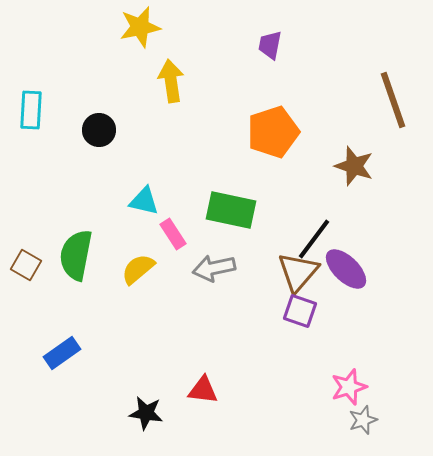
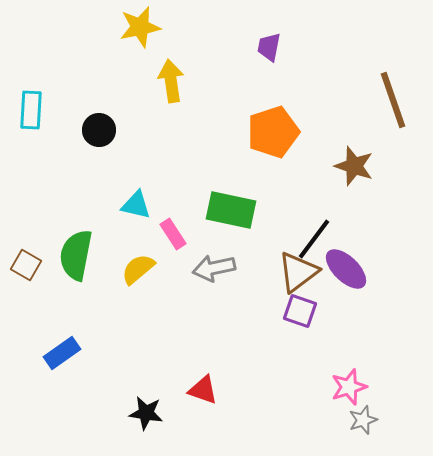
purple trapezoid: moved 1 px left, 2 px down
cyan triangle: moved 8 px left, 4 px down
brown triangle: rotated 12 degrees clockwise
red triangle: rotated 12 degrees clockwise
